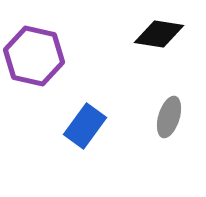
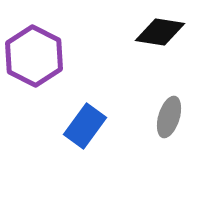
black diamond: moved 1 px right, 2 px up
purple hexagon: rotated 14 degrees clockwise
